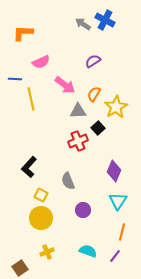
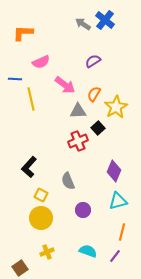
blue cross: rotated 12 degrees clockwise
cyan triangle: rotated 42 degrees clockwise
